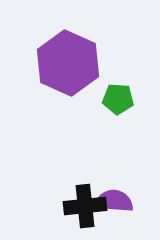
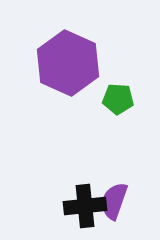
purple semicircle: rotated 75 degrees counterclockwise
